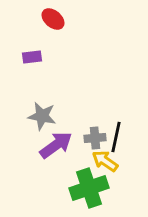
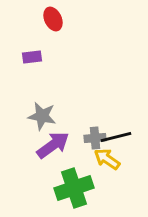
red ellipse: rotated 25 degrees clockwise
black line: rotated 64 degrees clockwise
purple arrow: moved 3 px left
yellow arrow: moved 2 px right, 2 px up
green cross: moved 15 px left
